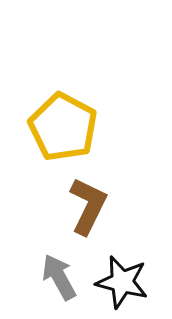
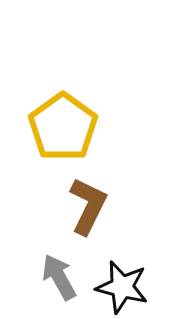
yellow pentagon: rotated 8 degrees clockwise
black star: moved 5 px down
